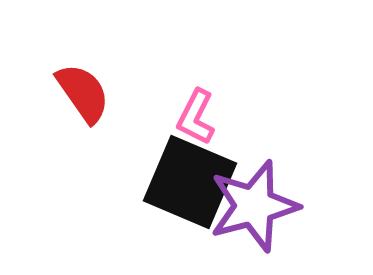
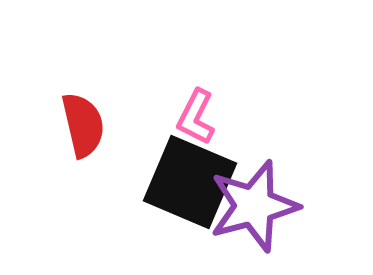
red semicircle: moved 32 px down; rotated 22 degrees clockwise
